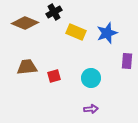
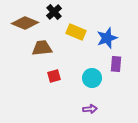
black cross: rotated 14 degrees counterclockwise
blue star: moved 5 px down
purple rectangle: moved 11 px left, 3 px down
brown trapezoid: moved 15 px right, 19 px up
cyan circle: moved 1 px right
purple arrow: moved 1 px left
